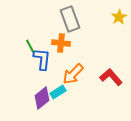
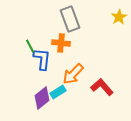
red L-shape: moved 9 px left, 10 px down
